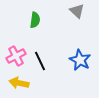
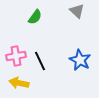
green semicircle: moved 3 px up; rotated 28 degrees clockwise
pink cross: rotated 18 degrees clockwise
